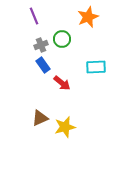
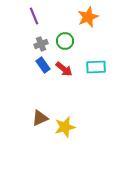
green circle: moved 3 px right, 2 px down
gray cross: moved 1 px up
red arrow: moved 2 px right, 14 px up
